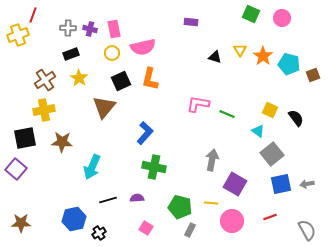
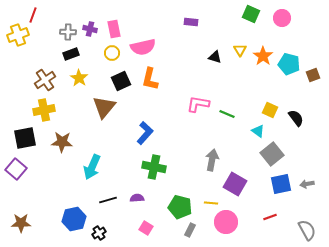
gray cross at (68, 28): moved 4 px down
pink circle at (232, 221): moved 6 px left, 1 px down
